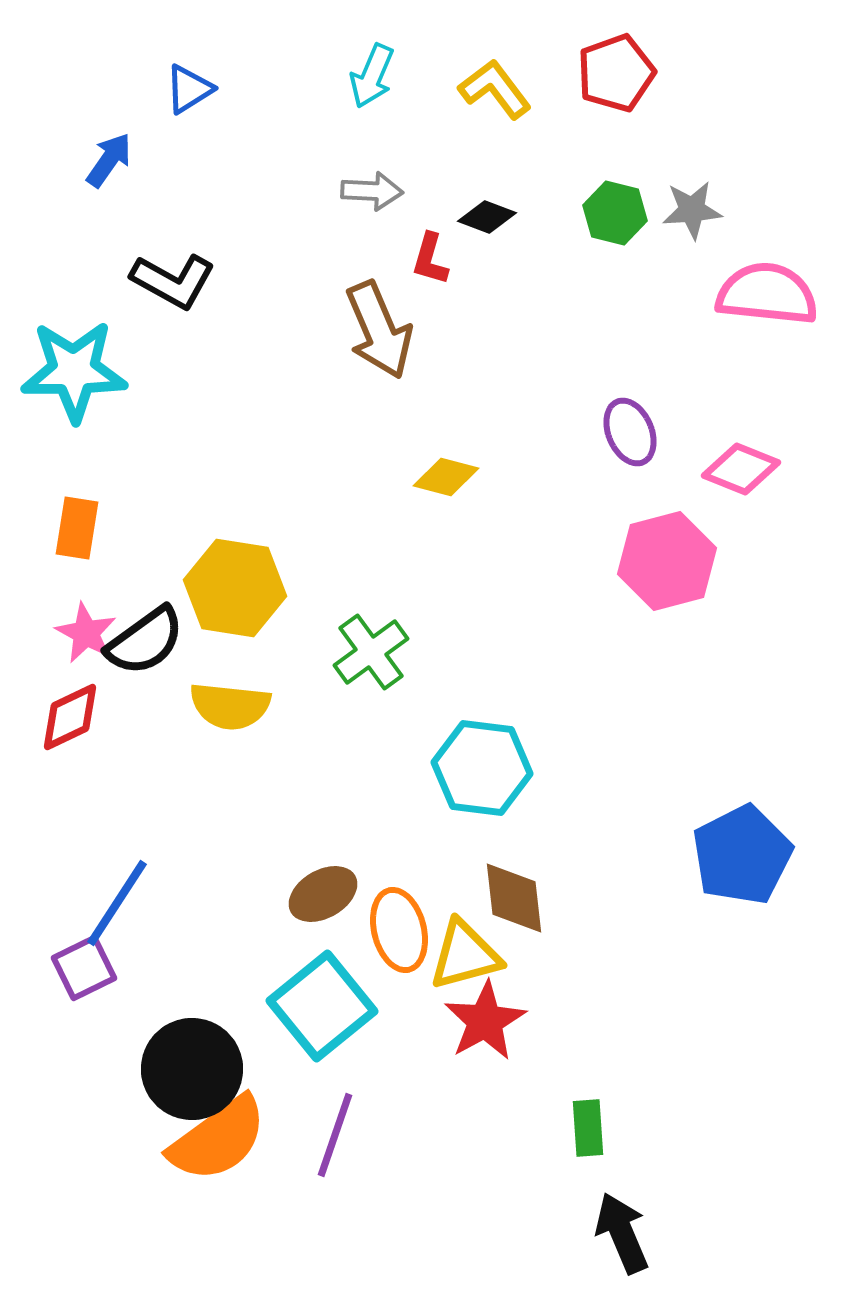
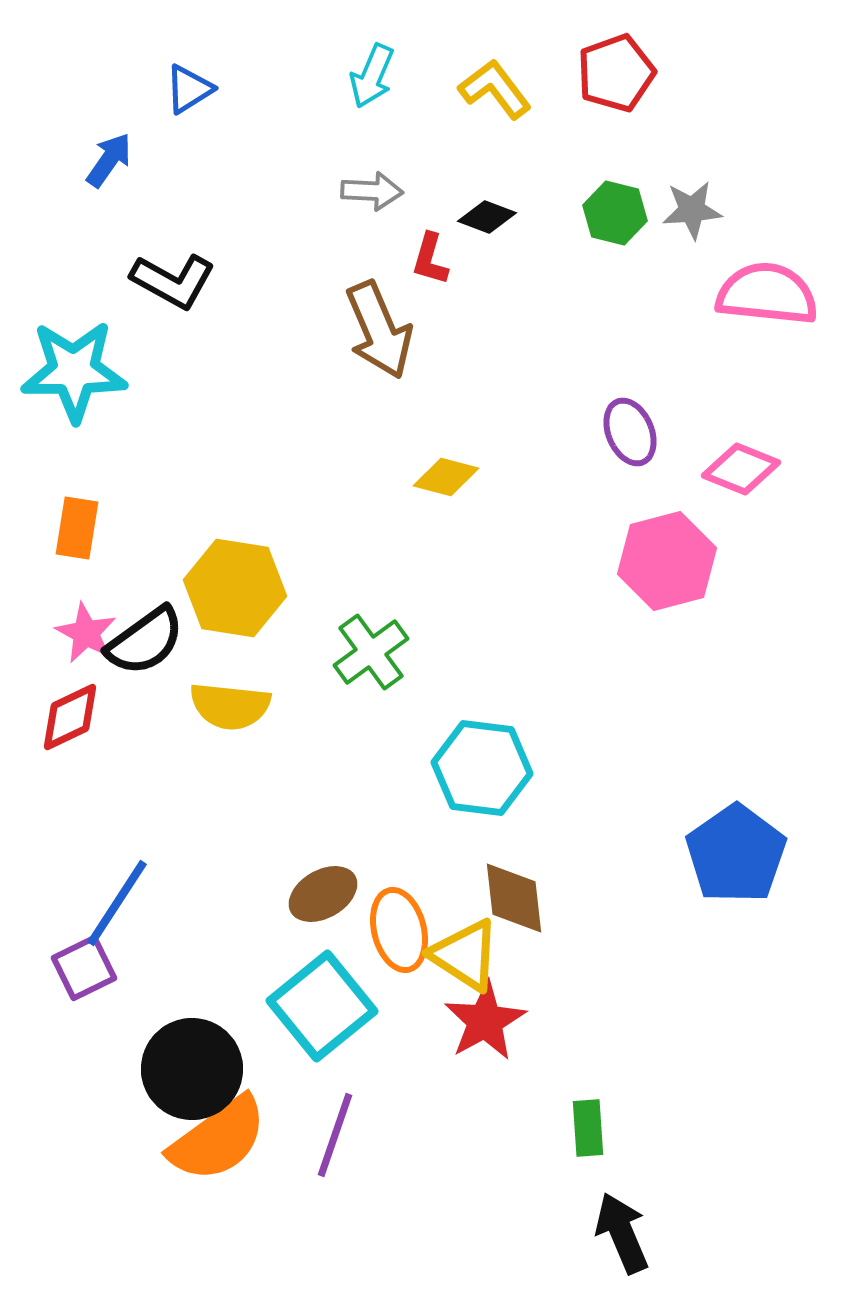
blue pentagon: moved 6 px left, 1 px up; rotated 8 degrees counterclockwise
yellow triangle: rotated 48 degrees clockwise
